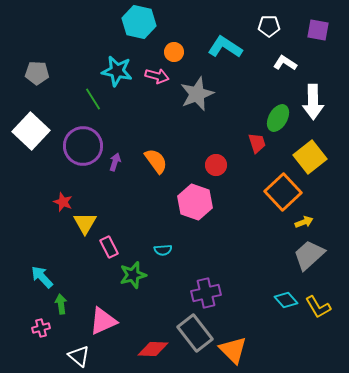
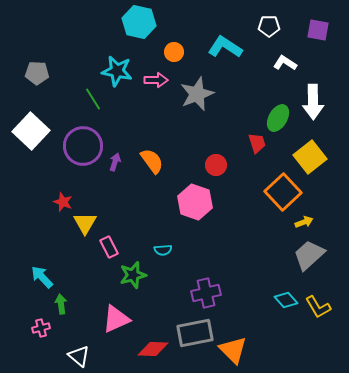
pink arrow: moved 1 px left, 4 px down; rotated 15 degrees counterclockwise
orange semicircle: moved 4 px left
pink triangle: moved 13 px right, 2 px up
gray rectangle: rotated 63 degrees counterclockwise
